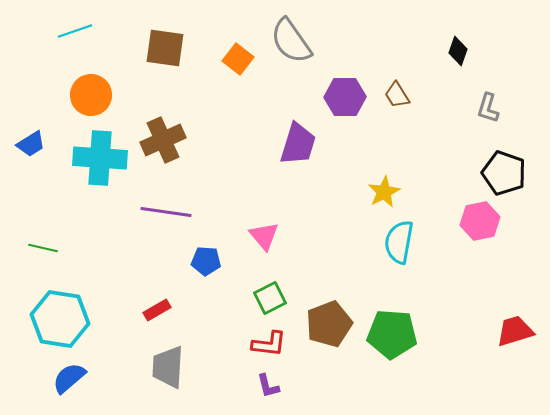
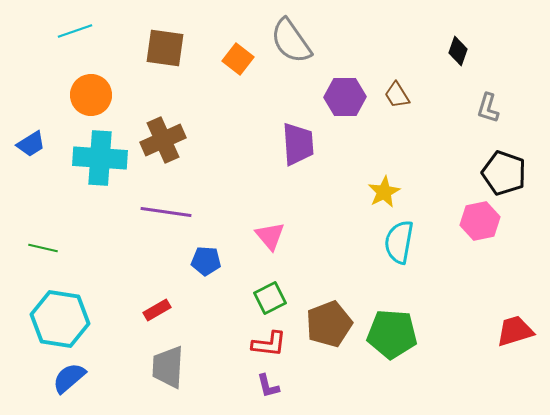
purple trapezoid: rotated 21 degrees counterclockwise
pink triangle: moved 6 px right
